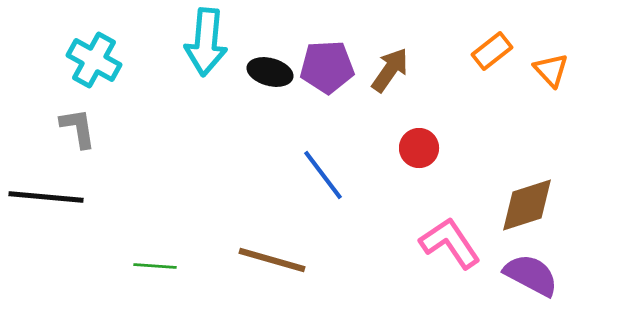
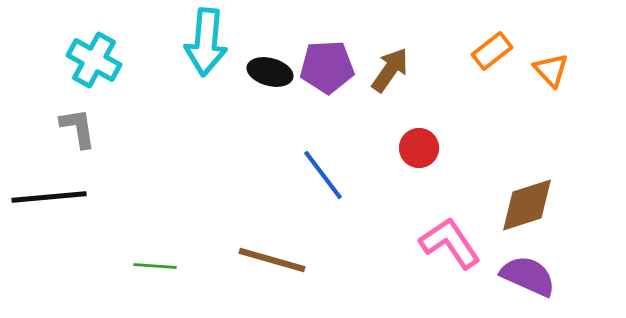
black line: moved 3 px right; rotated 10 degrees counterclockwise
purple semicircle: moved 3 px left, 1 px down; rotated 4 degrees counterclockwise
